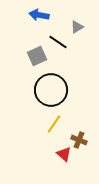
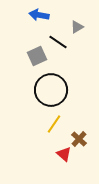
brown cross: moved 1 px up; rotated 21 degrees clockwise
